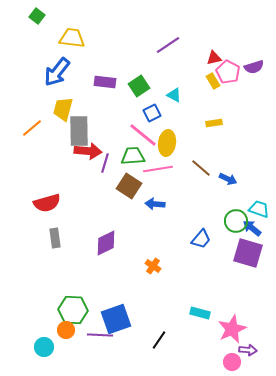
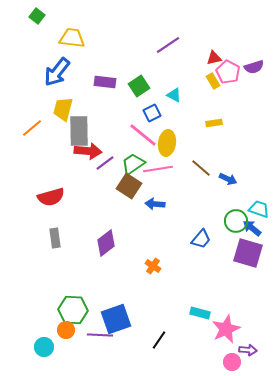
green trapezoid at (133, 156): moved 8 px down; rotated 30 degrees counterclockwise
purple line at (105, 163): rotated 36 degrees clockwise
red semicircle at (47, 203): moved 4 px right, 6 px up
purple diamond at (106, 243): rotated 12 degrees counterclockwise
pink star at (232, 329): moved 6 px left
